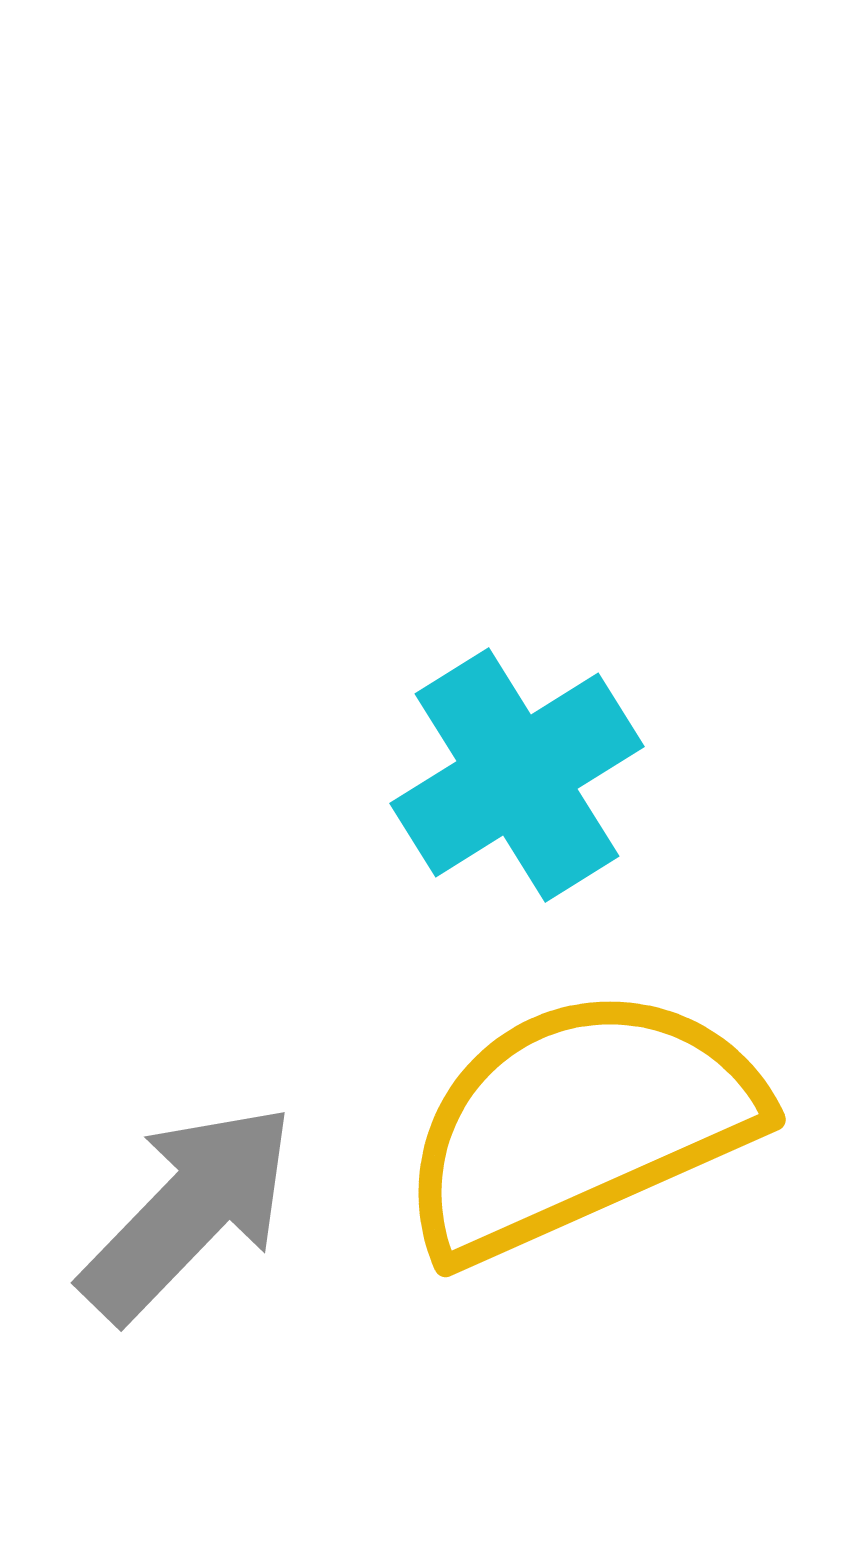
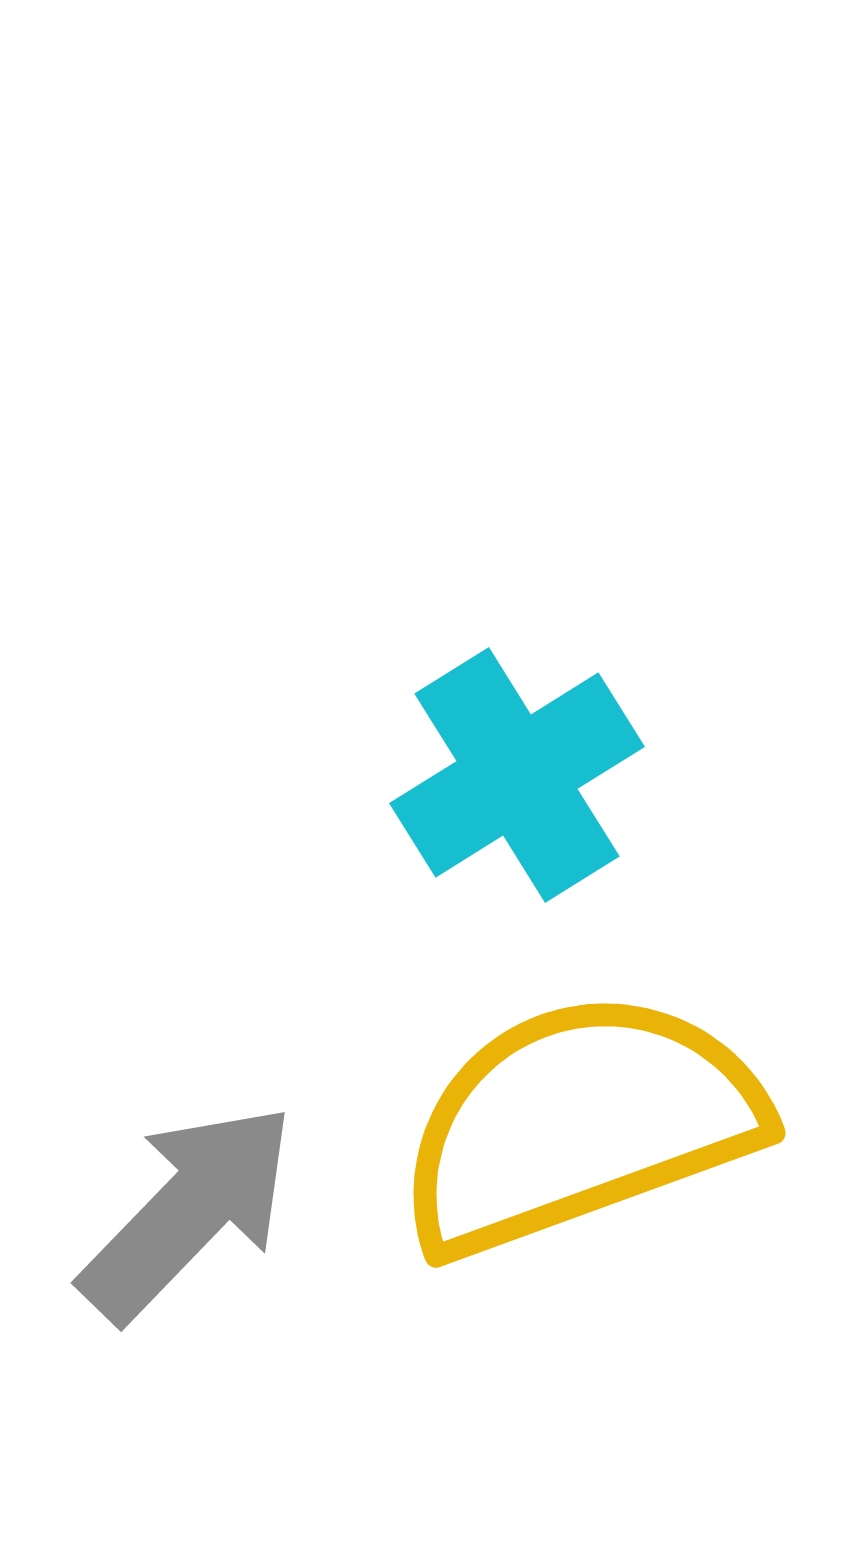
yellow semicircle: rotated 4 degrees clockwise
